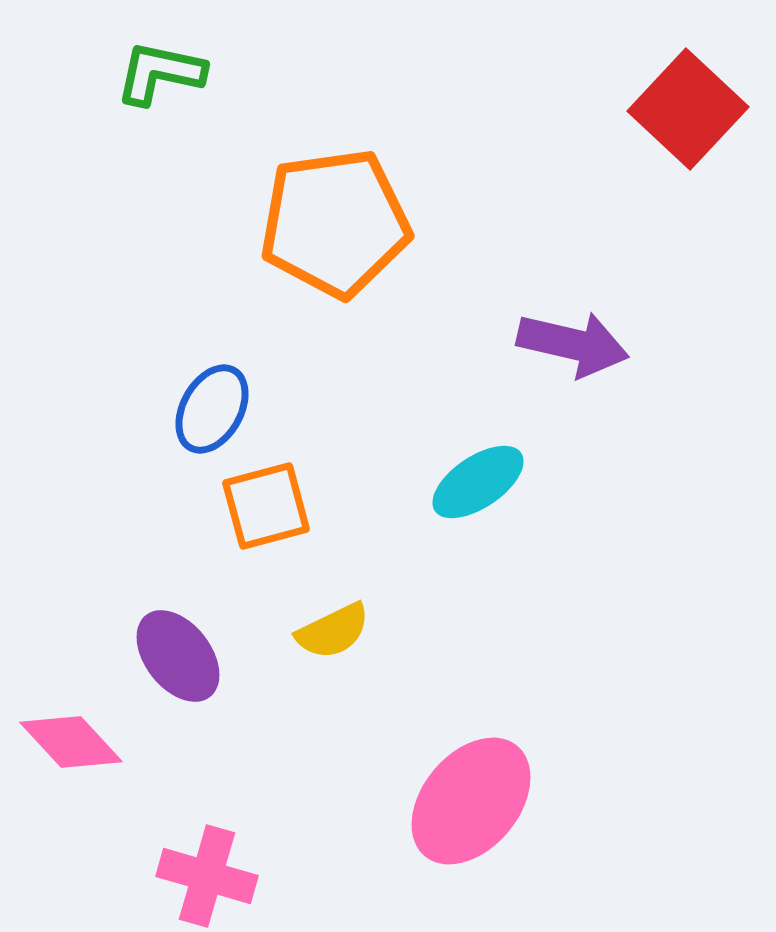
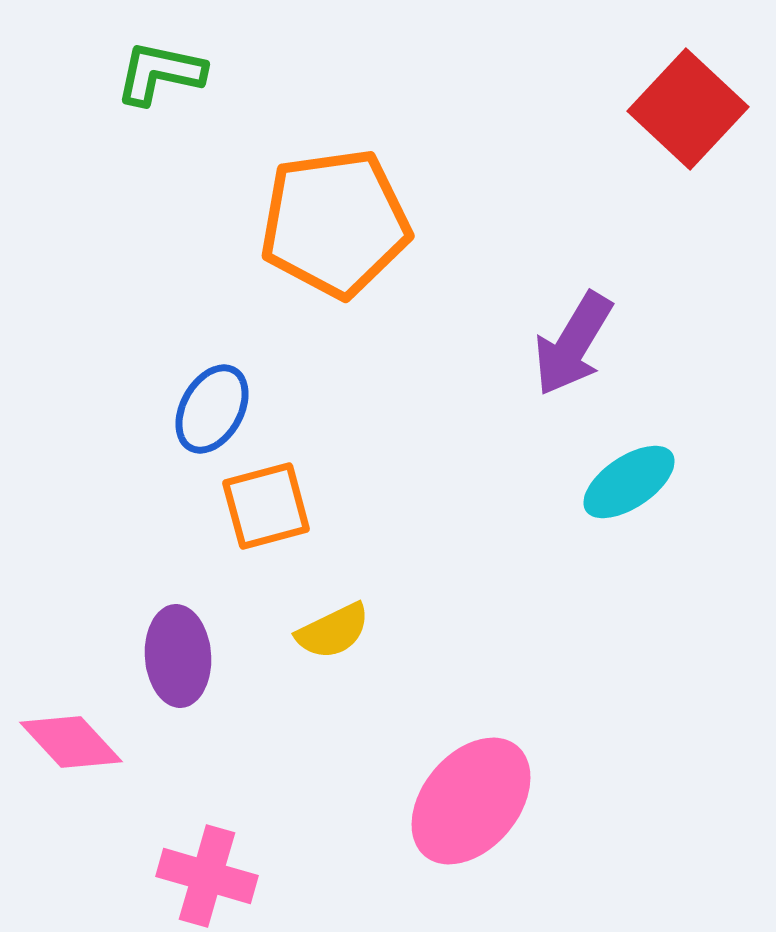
purple arrow: rotated 108 degrees clockwise
cyan ellipse: moved 151 px right
purple ellipse: rotated 34 degrees clockwise
